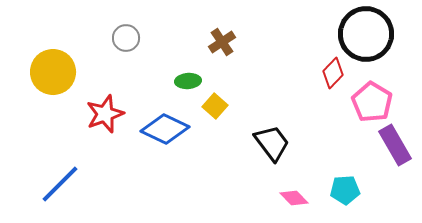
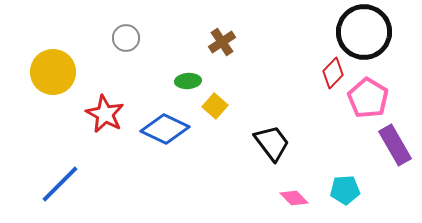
black circle: moved 2 px left, 2 px up
pink pentagon: moved 4 px left, 4 px up
red star: rotated 24 degrees counterclockwise
